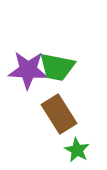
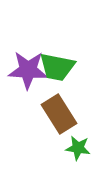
green star: moved 1 px right, 2 px up; rotated 20 degrees counterclockwise
